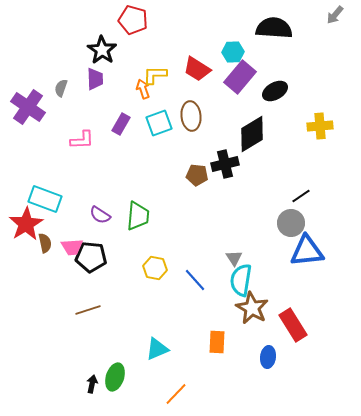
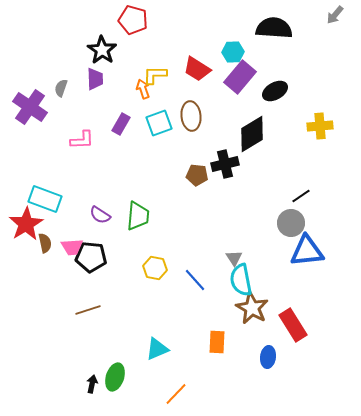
purple cross at (28, 107): moved 2 px right
cyan semicircle at (241, 280): rotated 20 degrees counterclockwise
